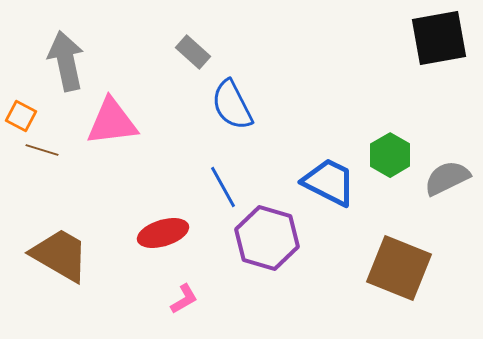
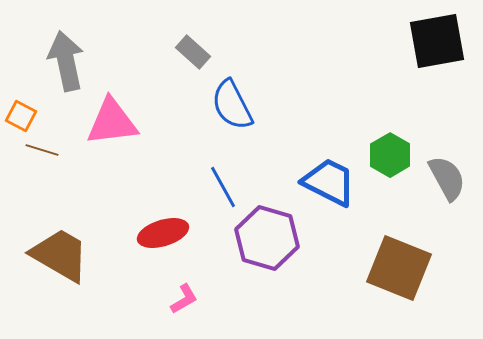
black square: moved 2 px left, 3 px down
gray semicircle: rotated 87 degrees clockwise
